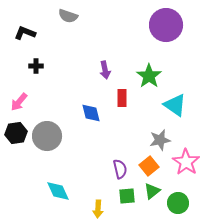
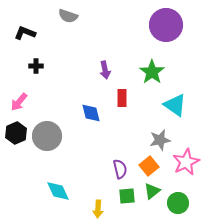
green star: moved 3 px right, 4 px up
black hexagon: rotated 15 degrees counterclockwise
pink star: rotated 12 degrees clockwise
